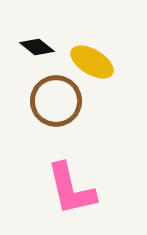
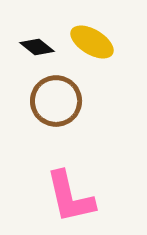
yellow ellipse: moved 20 px up
pink L-shape: moved 1 px left, 8 px down
